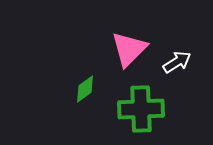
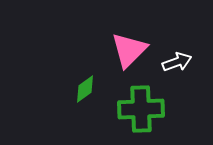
pink triangle: moved 1 px down
white arrow: rotated 12 degrees clockwise
